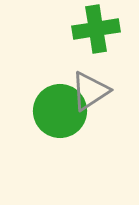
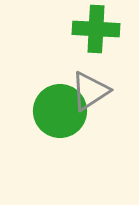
green cross: rotated 12 degrees clockwise
